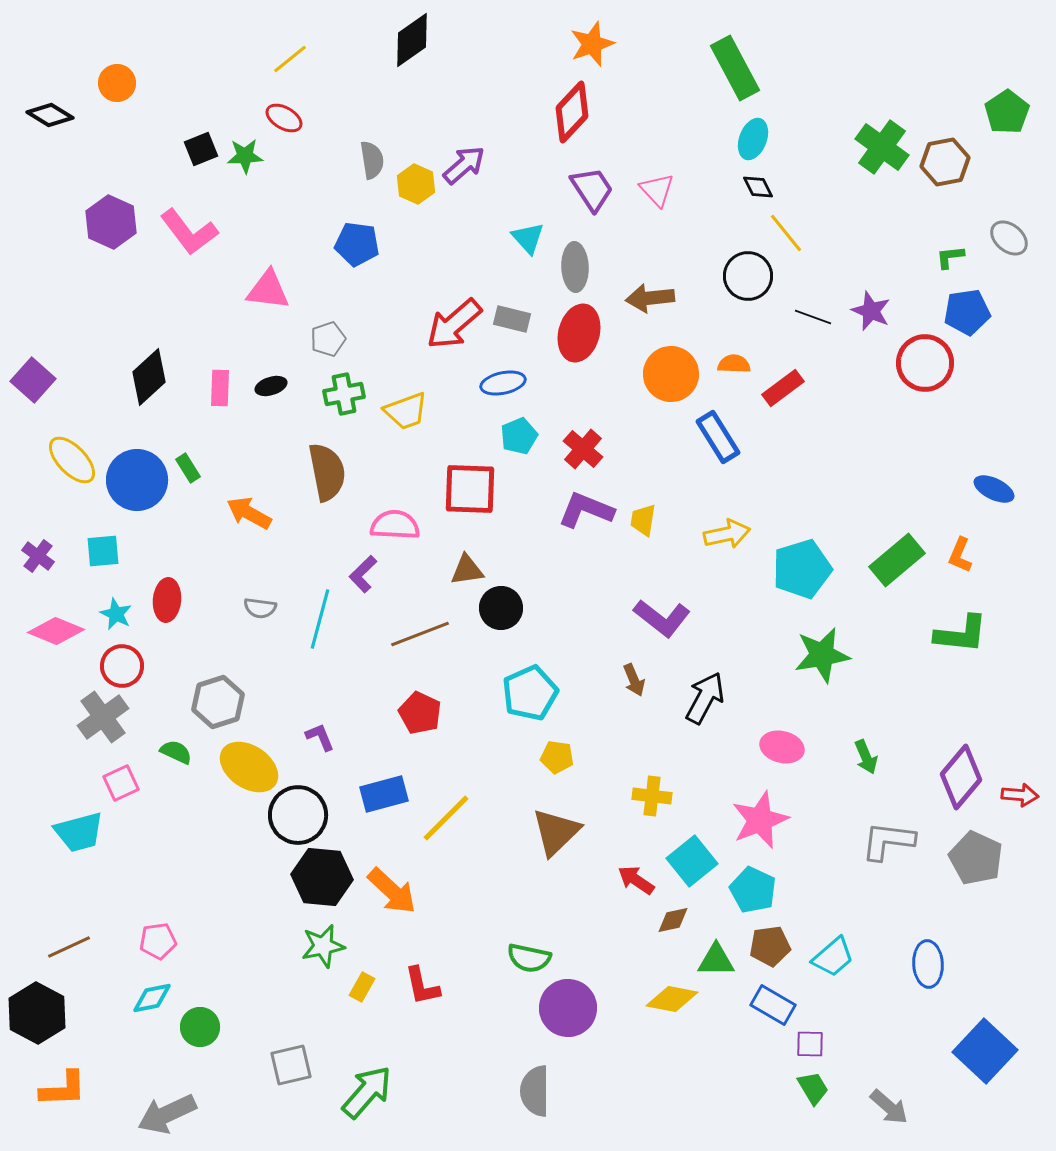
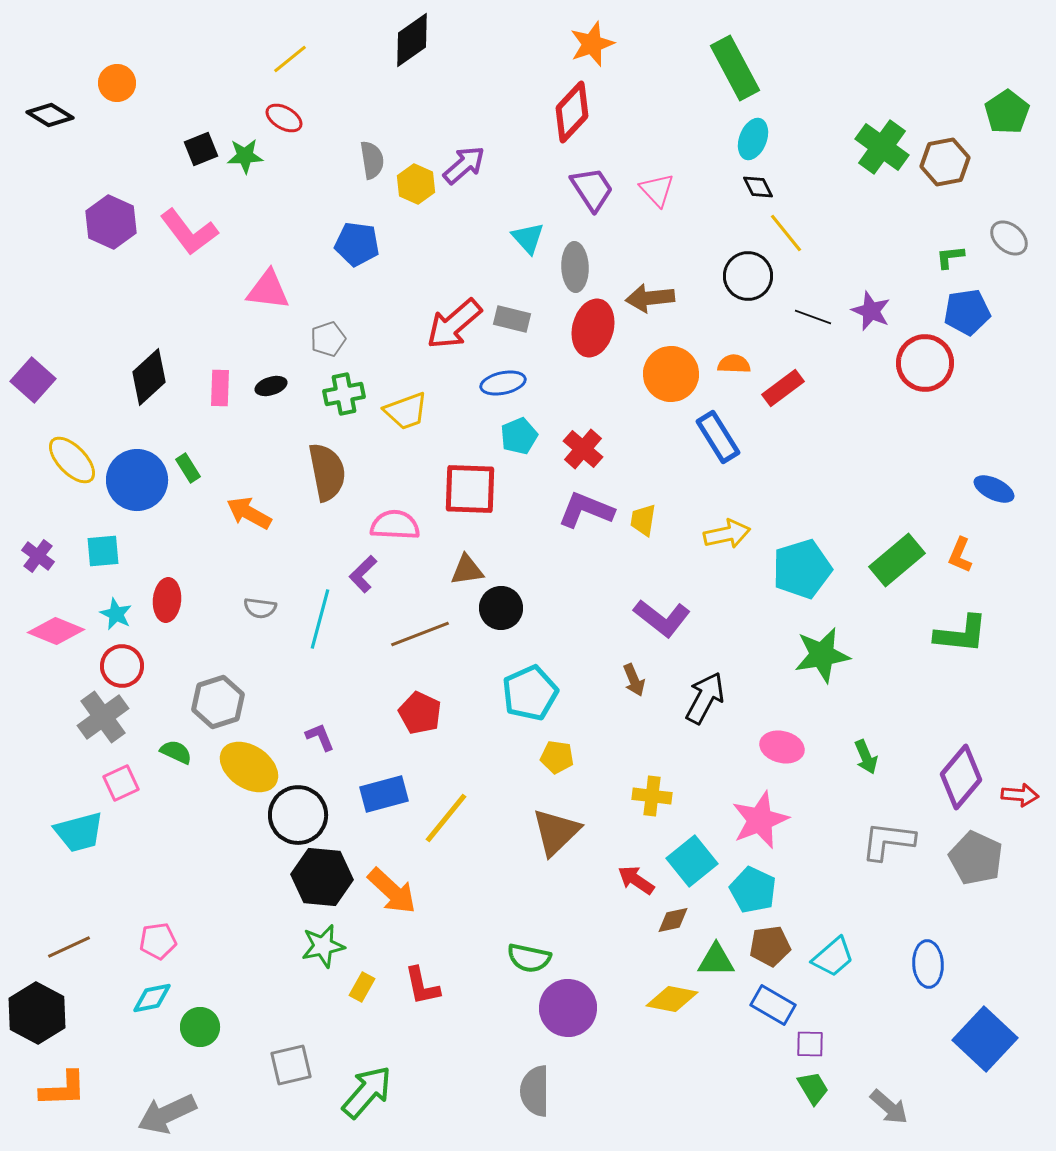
red ellipse at (579, 333): moved 14 px right, 5 px up
yellow line at (446, 818): rotated 6 degrees counterclockwise
blue square at (985, 1051): moved 12 px up
